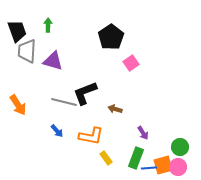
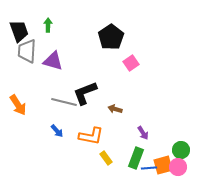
black trapezoid: moved 2 px right
green circle: moved 1 px right, 3 px down
